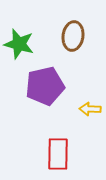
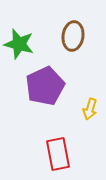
purple pentagon: rotated 12 degrees counterclockwise
yellow arrow: rotated 75 degrees counterclockwise
red rectangle: rotated 12 degrees counterclockwise
